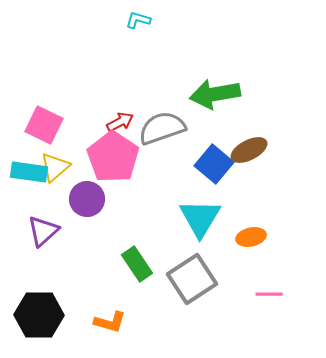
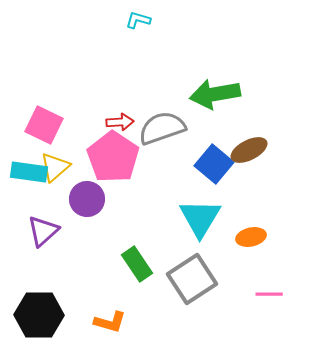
red arrow: rotated 24 degrees clockwise
